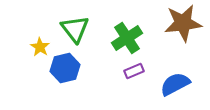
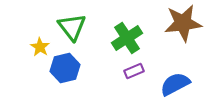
green triangle: moved 3 px left, 2 px up
